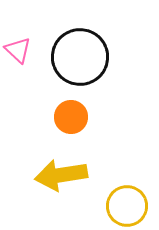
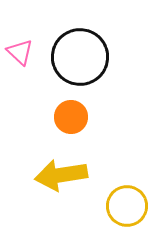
pink triangle: moved 2 px right, 2 px down
